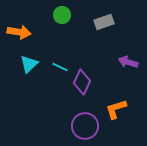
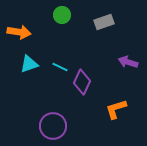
cyan triangle: rotated 24 degrees clockwise
purple circle: moved 32 px left
